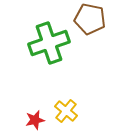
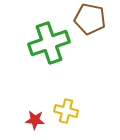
yellow cross: rotated 25 degrees counterclockwise
red star: rotated 18 degrees clockwise
